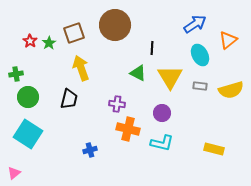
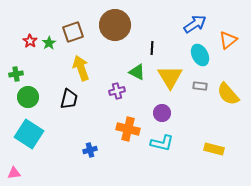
brown square: moved 1 px left, 1 px up
green triangle: moved 1 px left, 1 px up
yellow semicircle: moved 3 px left, 4 px down; rotated 65 degrees clockwise
purple cross: moved 13 px up; rotated 21 degrees counterclockwise
cyan square: moved 1 px right
pink triangle: rotated 32 degrees clockwise
